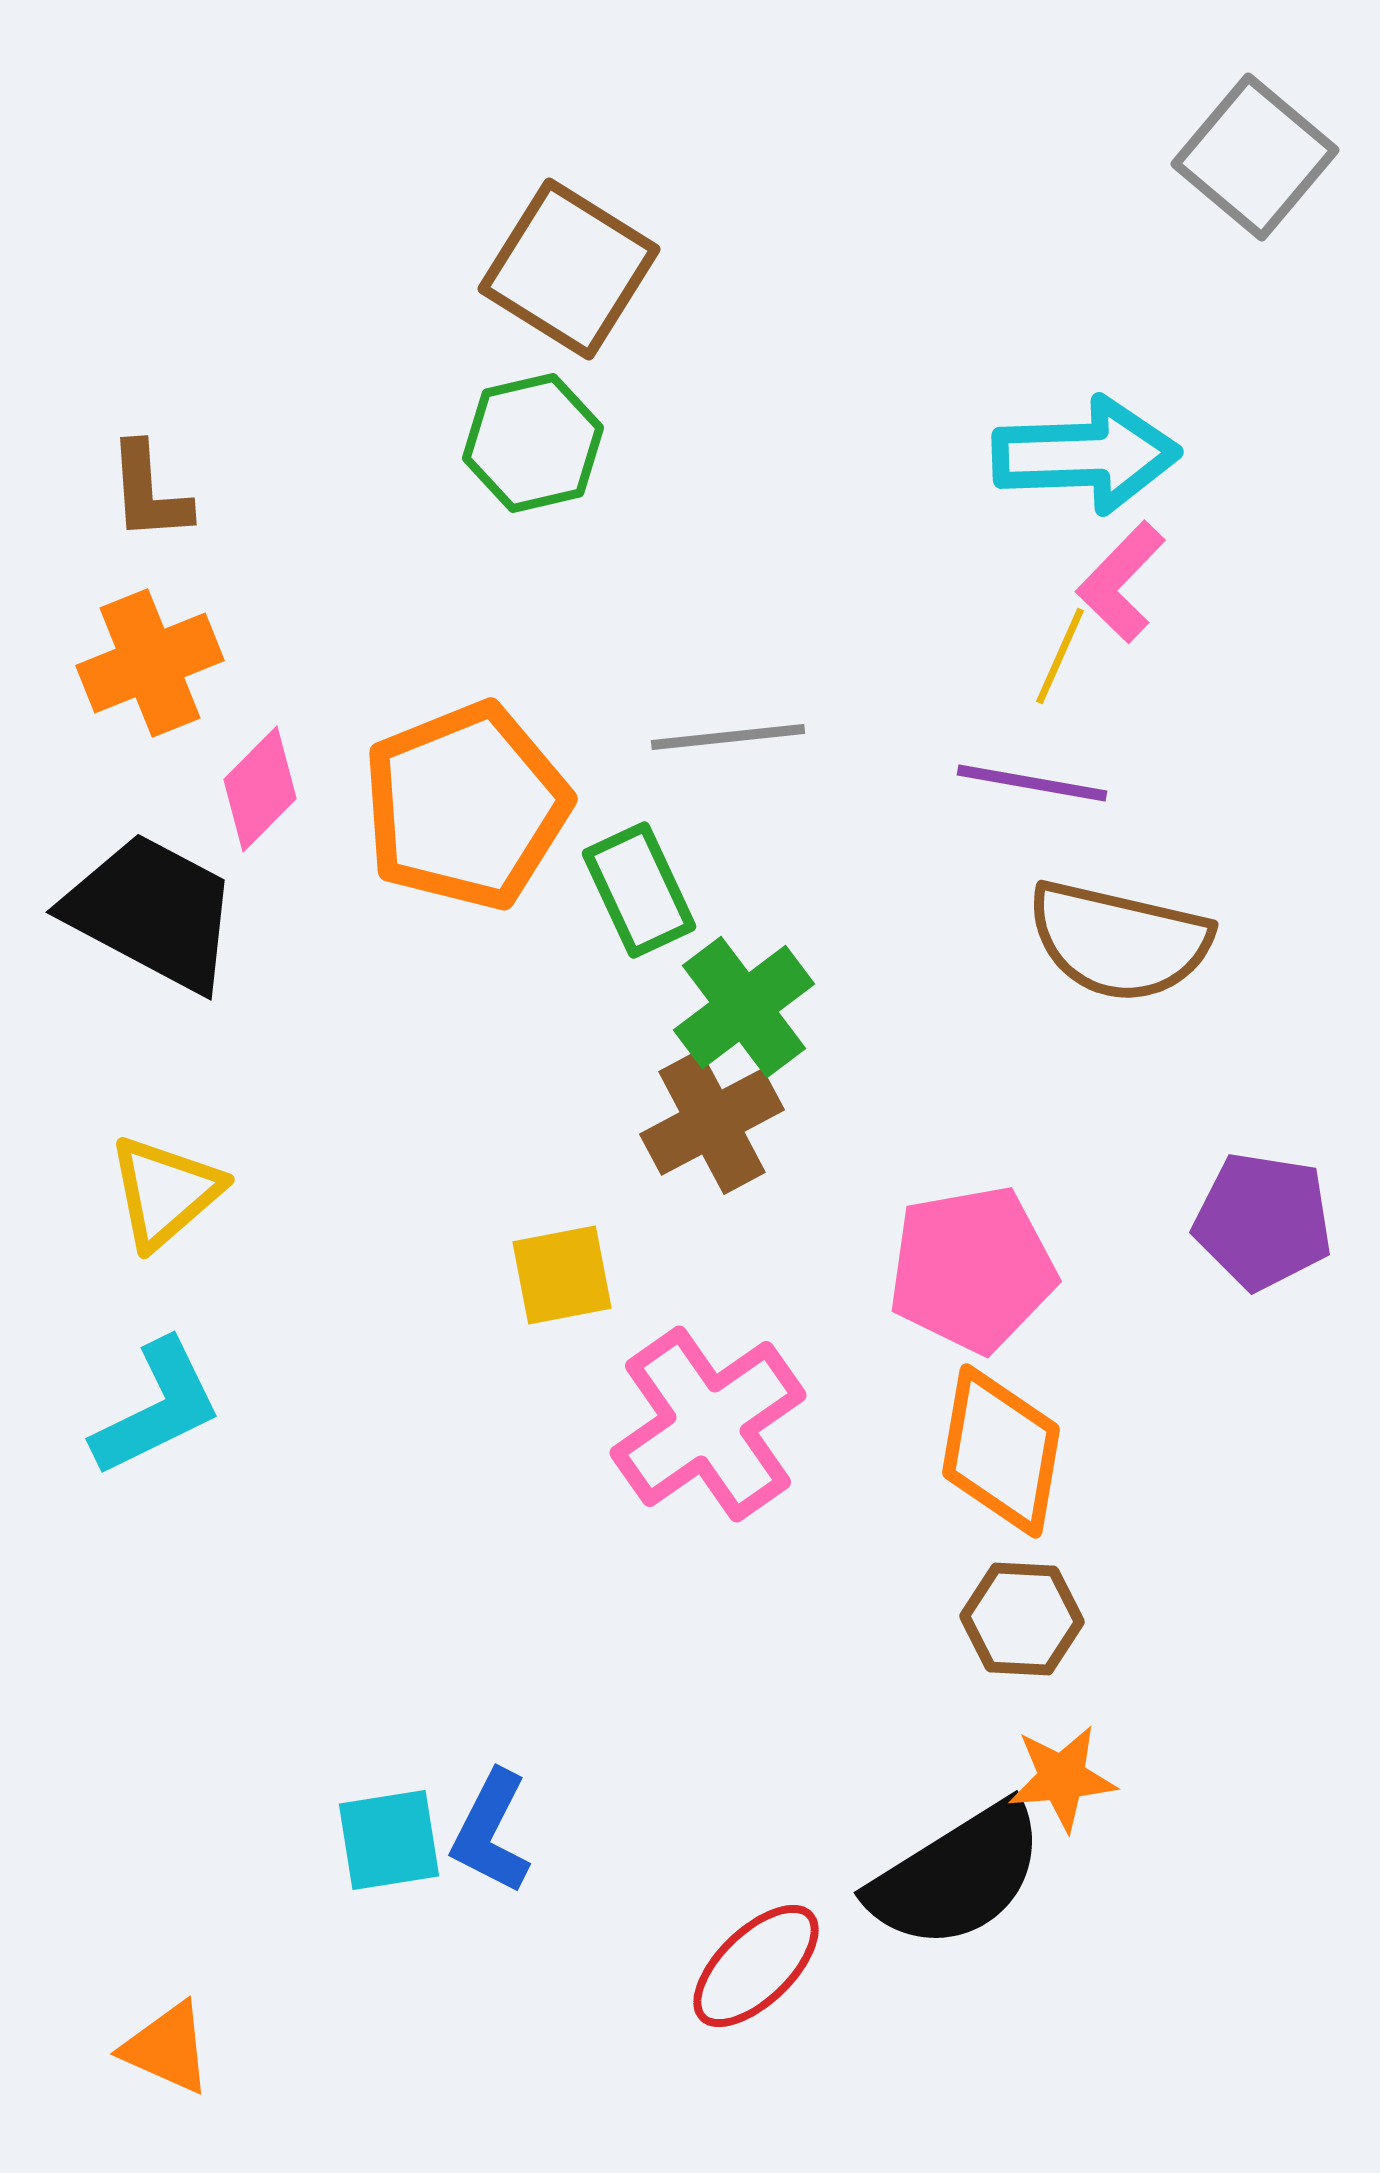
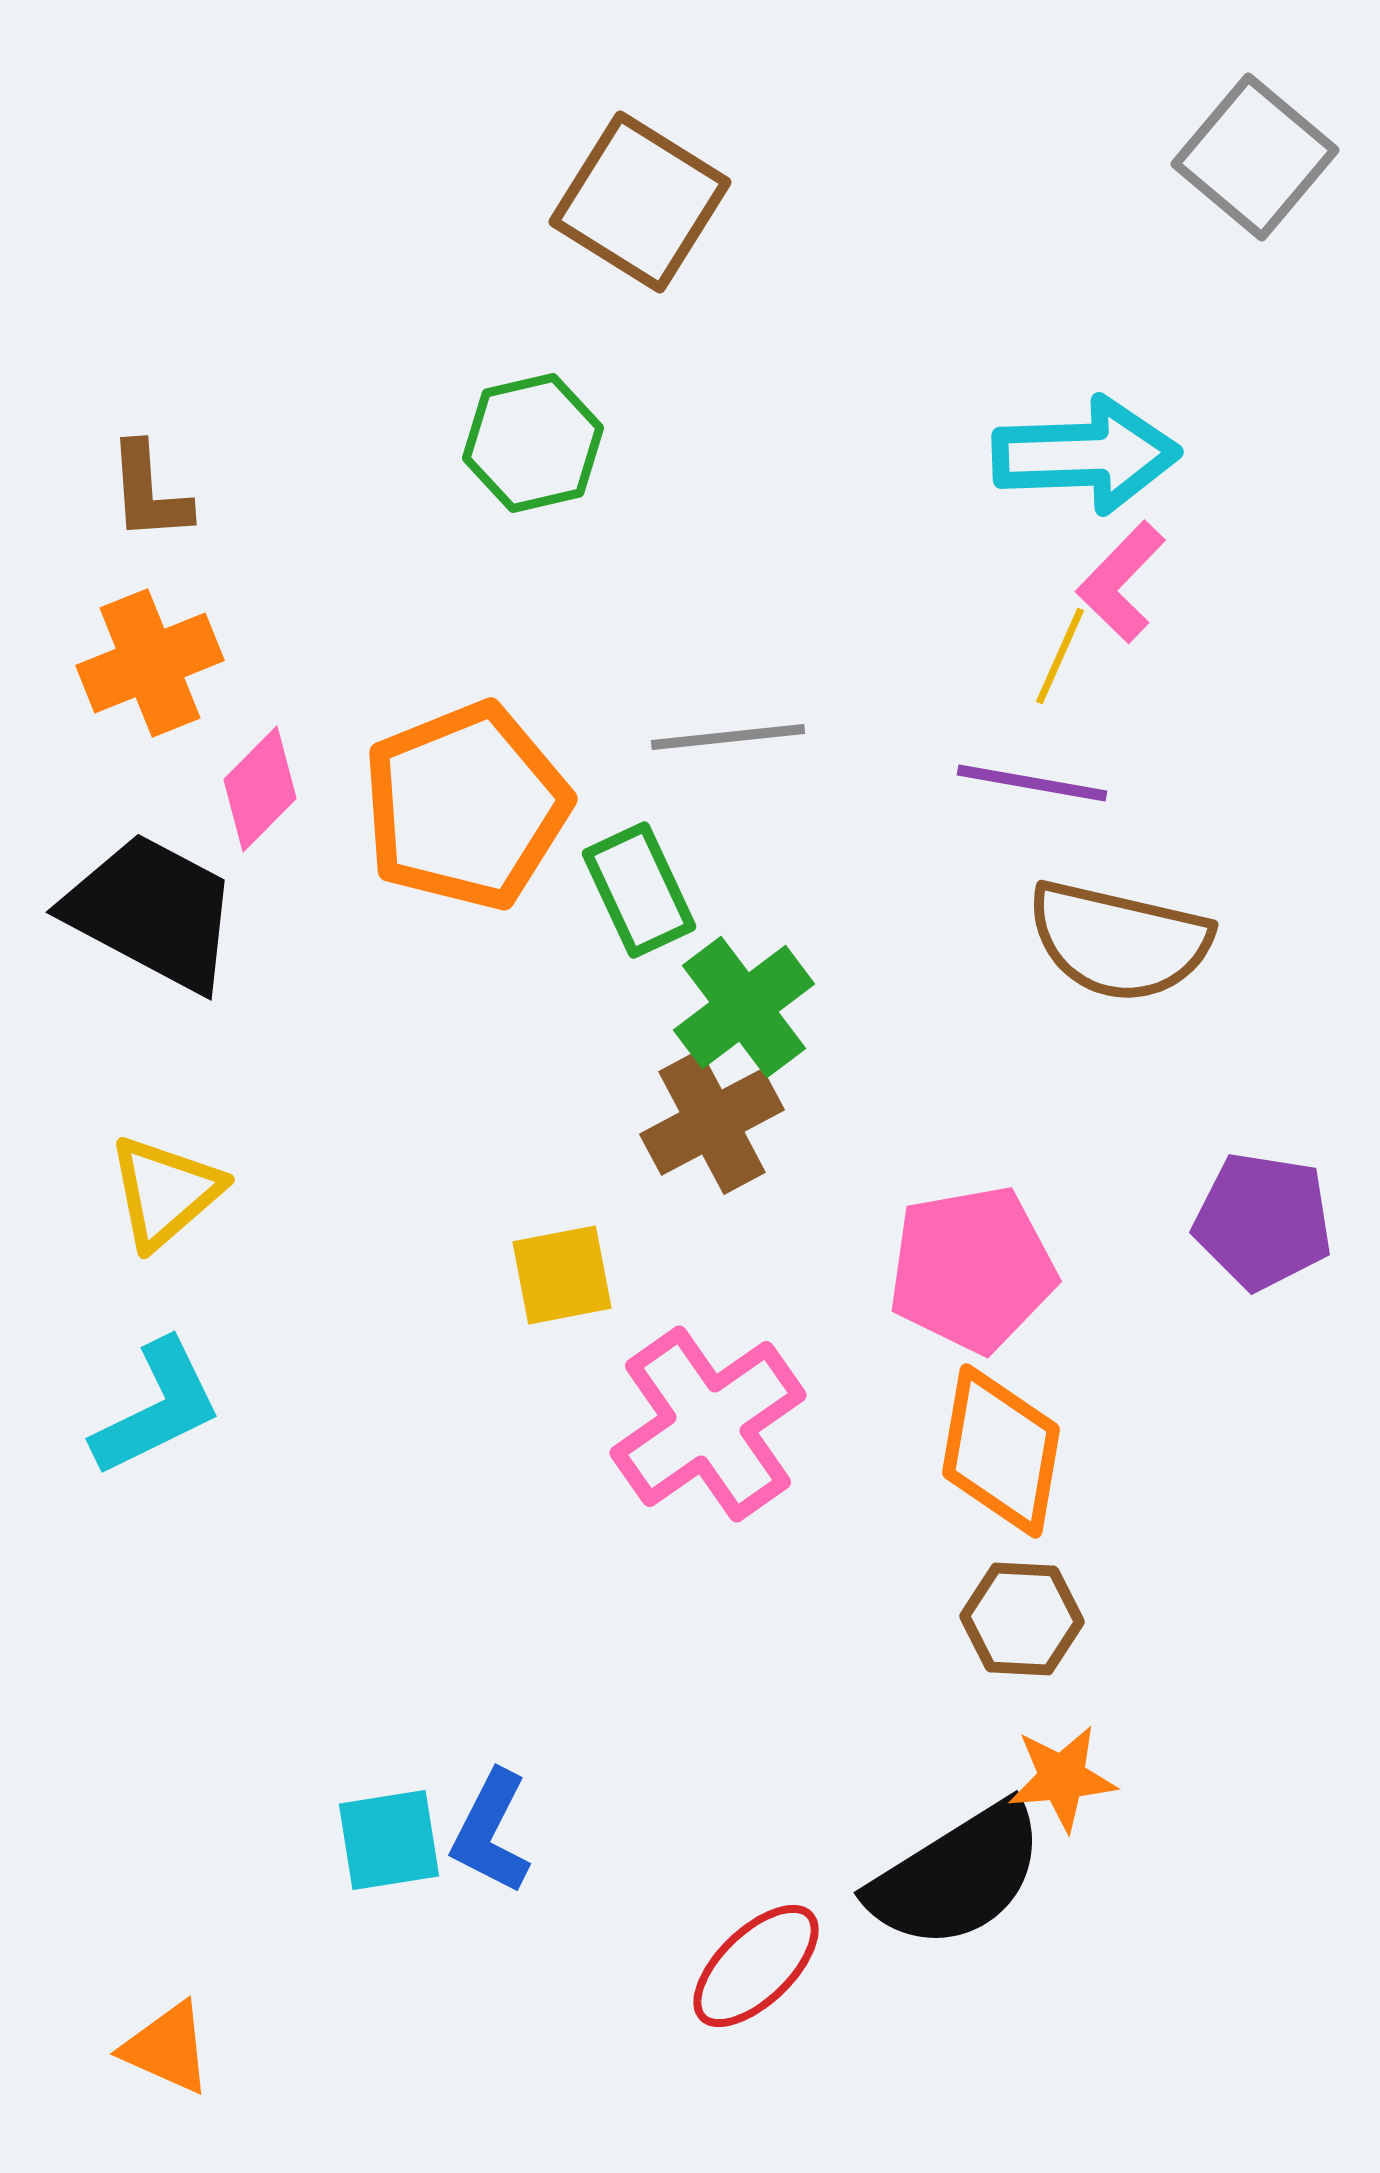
brown square: moved 71 px right, 67 px up
